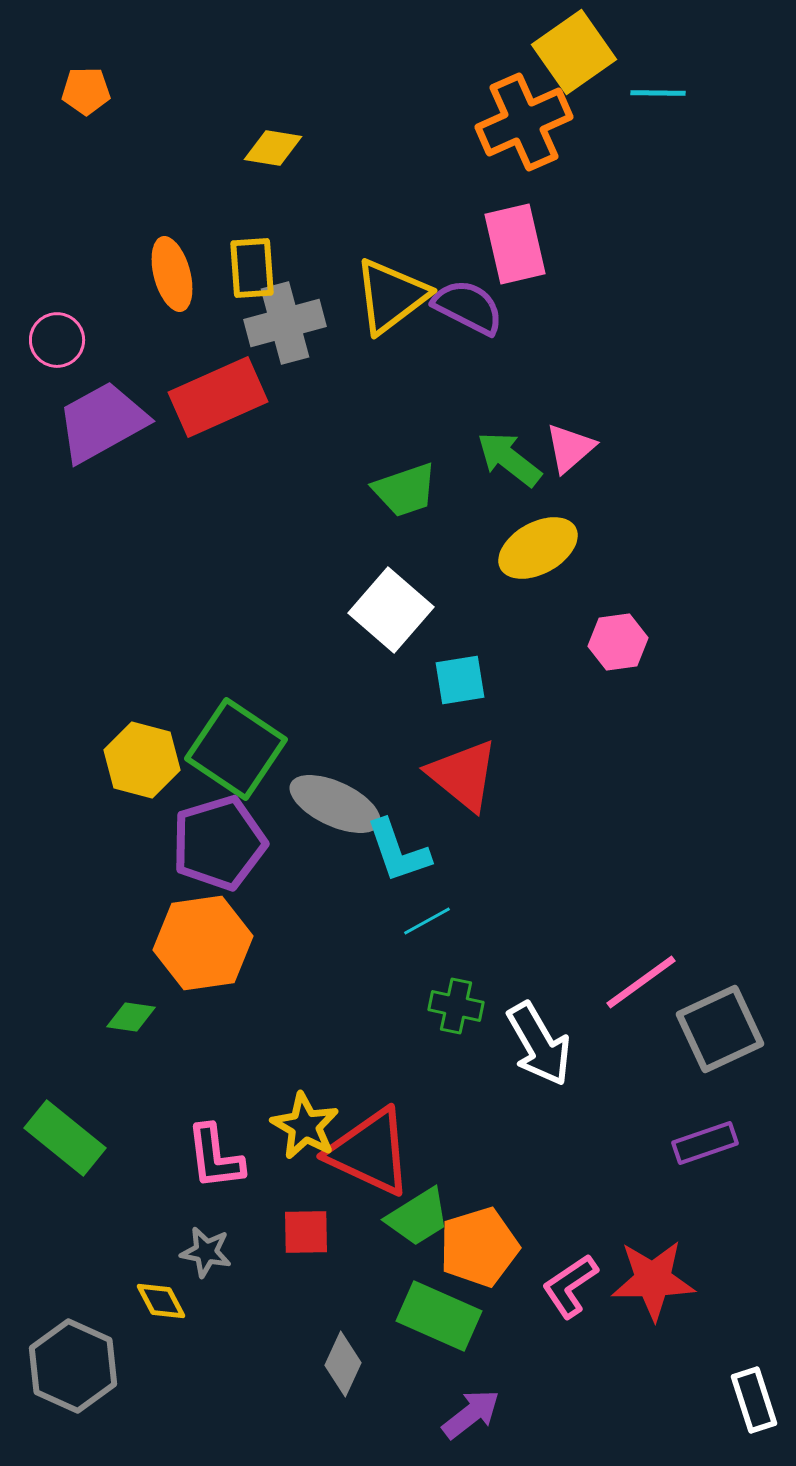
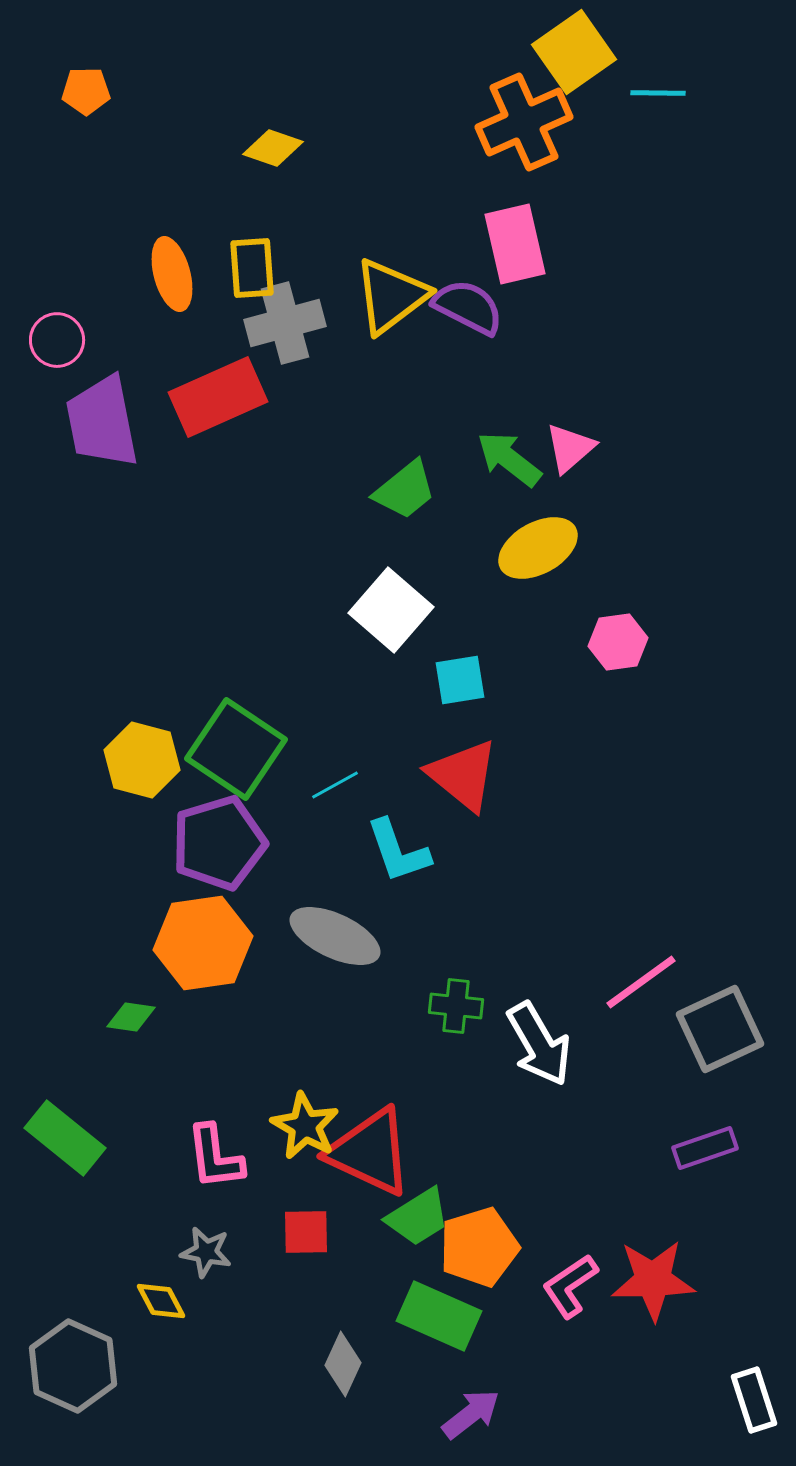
yellow diamond at (273, 148): rotated 10 degrees clockwise
purple trapezoid at (102, 422): rotated 72 degrees counterclockwise
green trapezoid at (405, 490): rotated 20 degrees counterclockwise
gray ellipse at (335, 804): moved 132 px down
cyan line at (427, 921): moved 92 px left, 136 px up
green cross at (456, 1006): rotated 6 degrees counterclockwise
purple rectangle at (705, 1143): moved 5 px down
